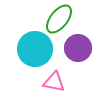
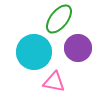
cyan circle: moved 1 px left, 3 px down
